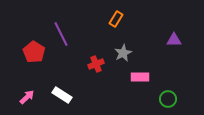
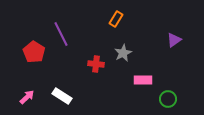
purple triangle: rotated 35 degrees counterclockwise
red cross: rotated 28 degrees clockwise
pink rectangle: moved 3 px right, 3 px down
white rectangle: moved 1 px down
